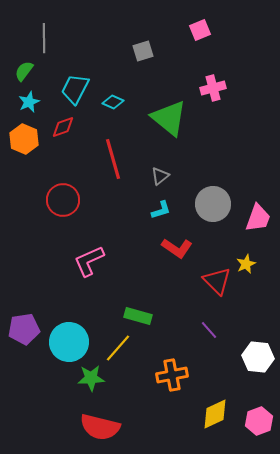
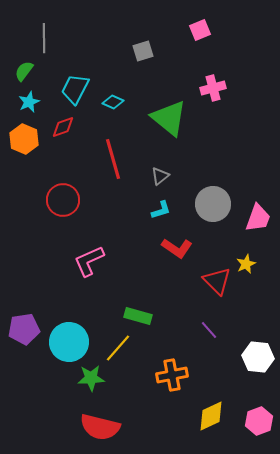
yellow diamond: moved 4 px left, 2 px down
